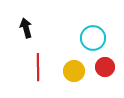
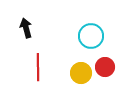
cyan circle: moved 2 px left, 2 px up
yellow circle: moved 7 px right, 2 px down
